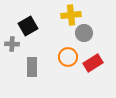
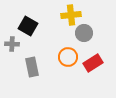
black square: rotated 30 degrees counterclockwise
gray rectangle: rotated 12 degrees counterclockwise
